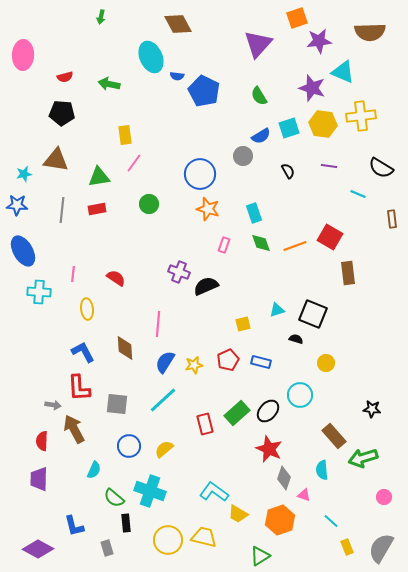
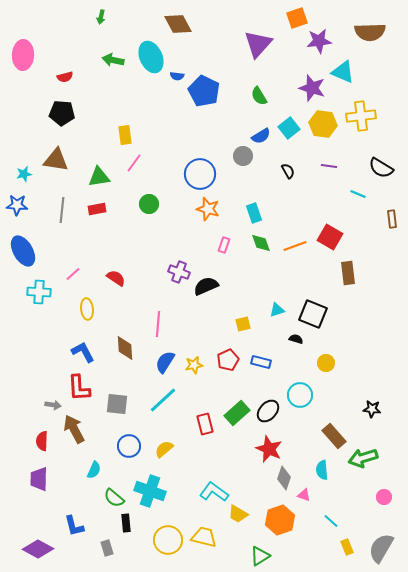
green arrow at (109, 84): moved 4 px right, 24 px up
cyan square at (289, 128): rotated 20 degrees counterclockwise
pink line at (73, 274): rotated 42 degrees clockwise
